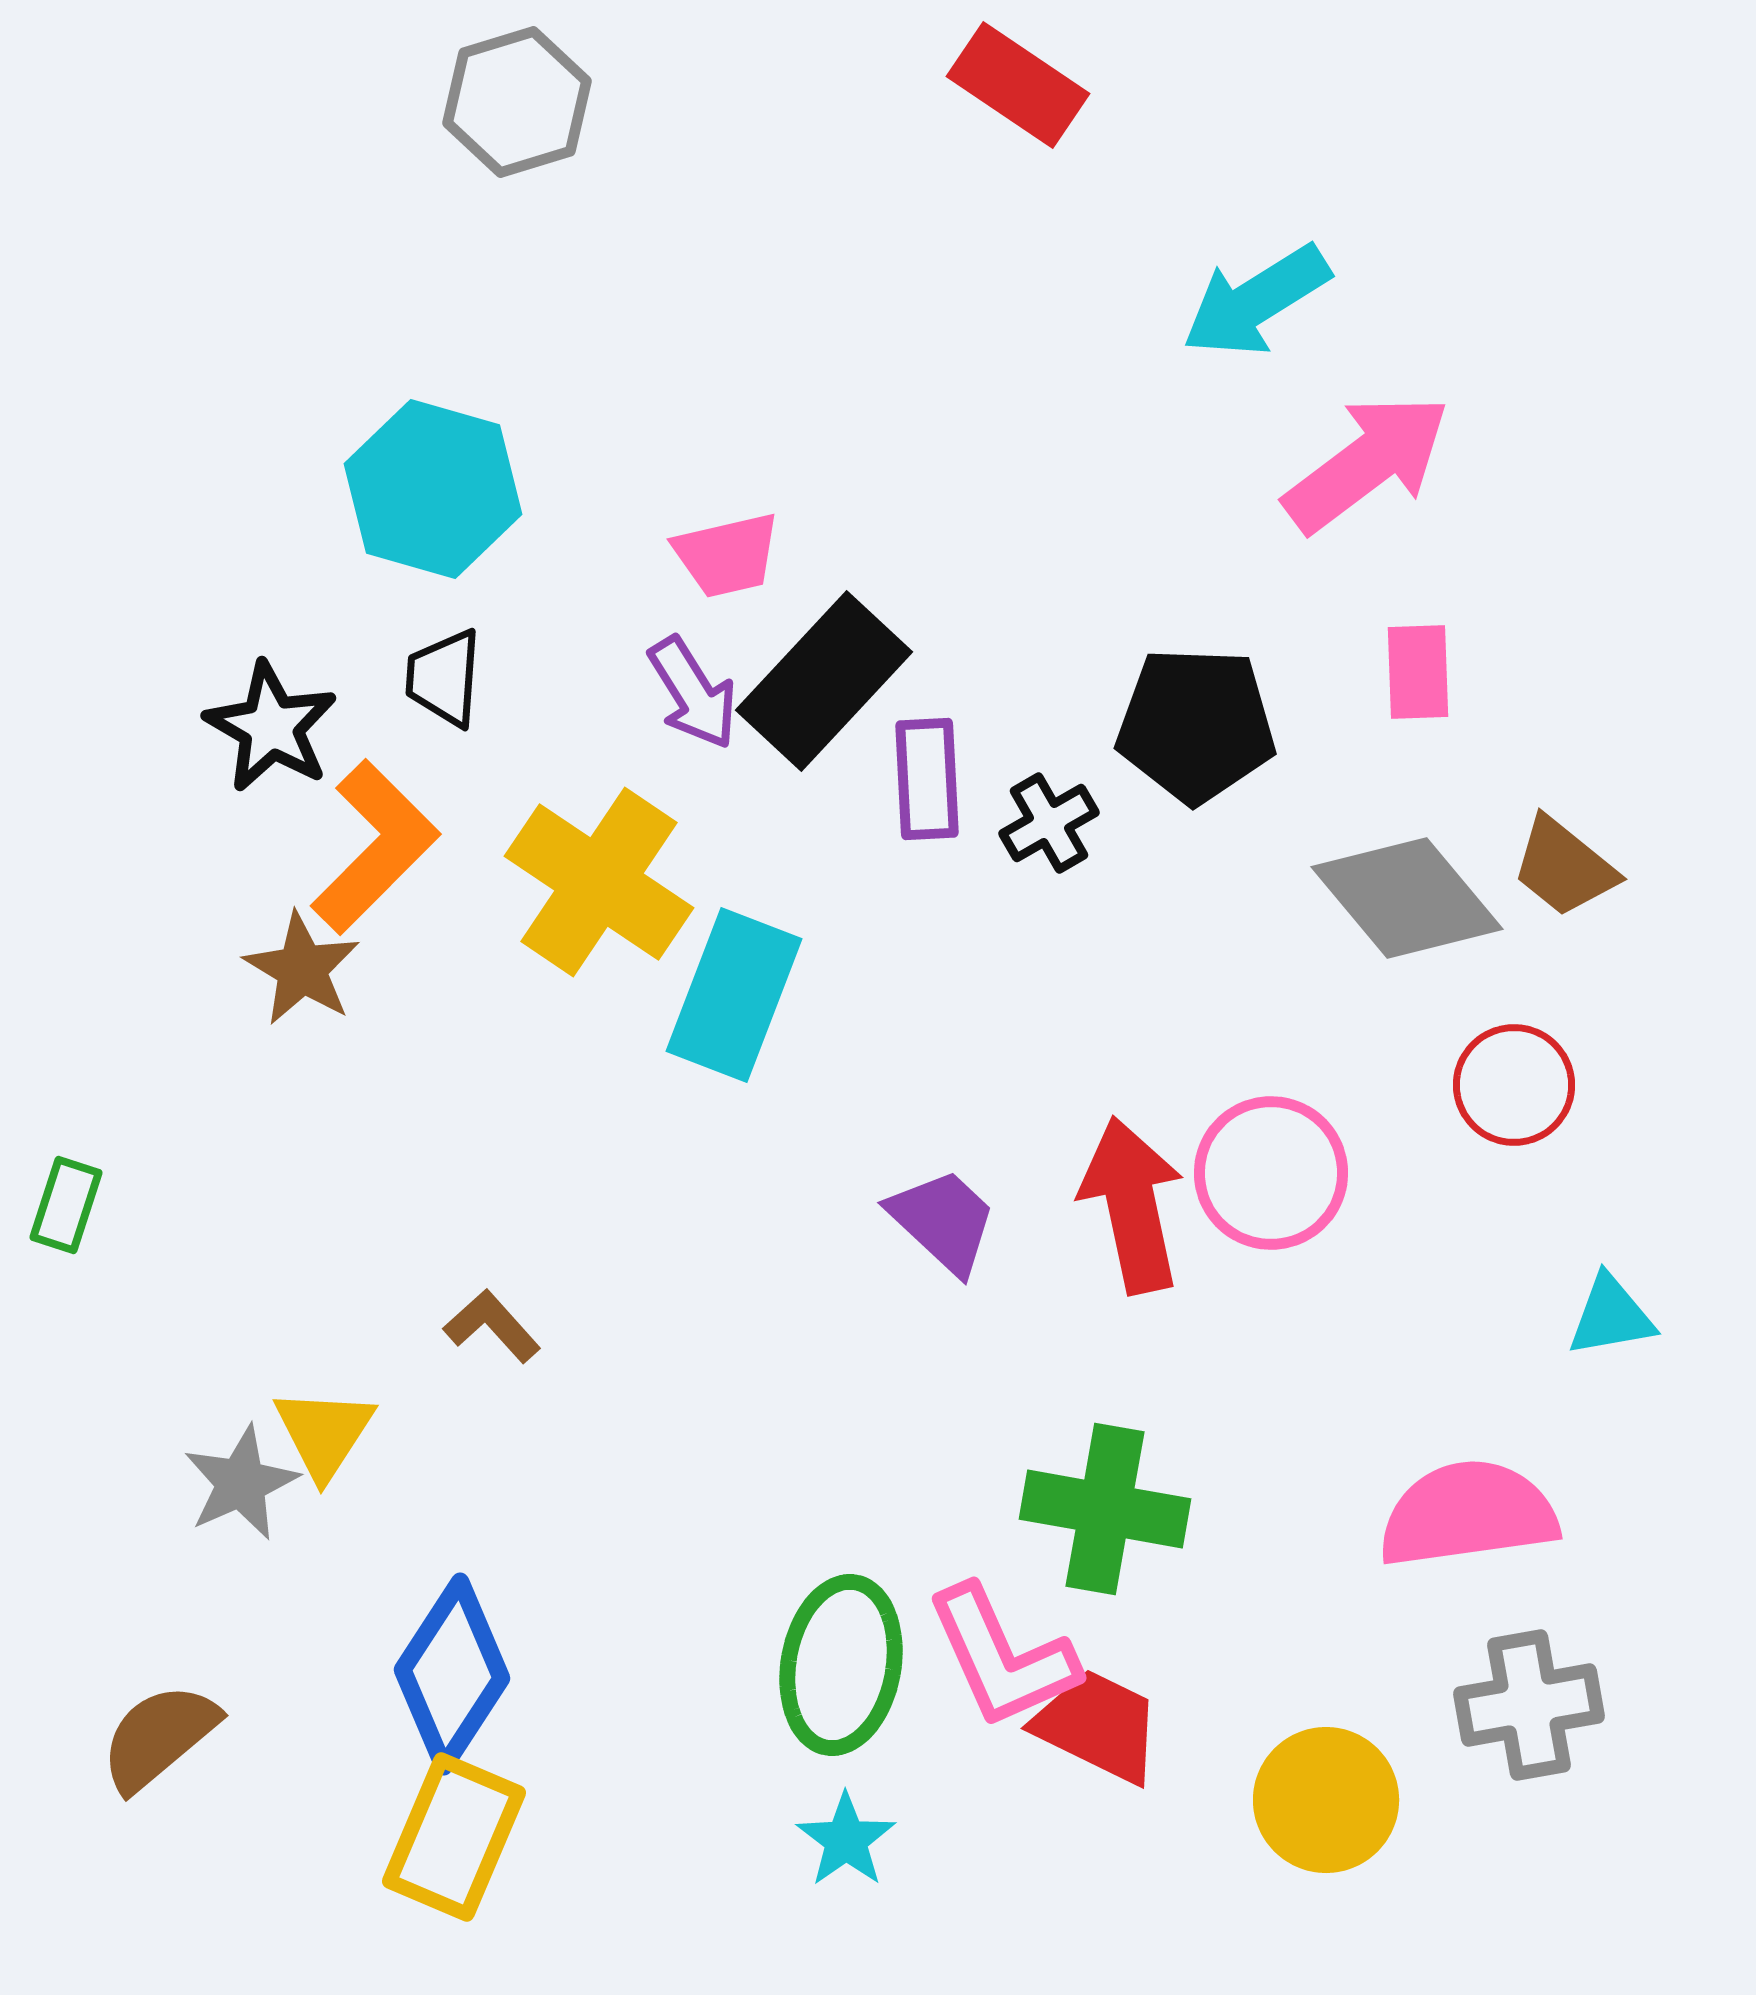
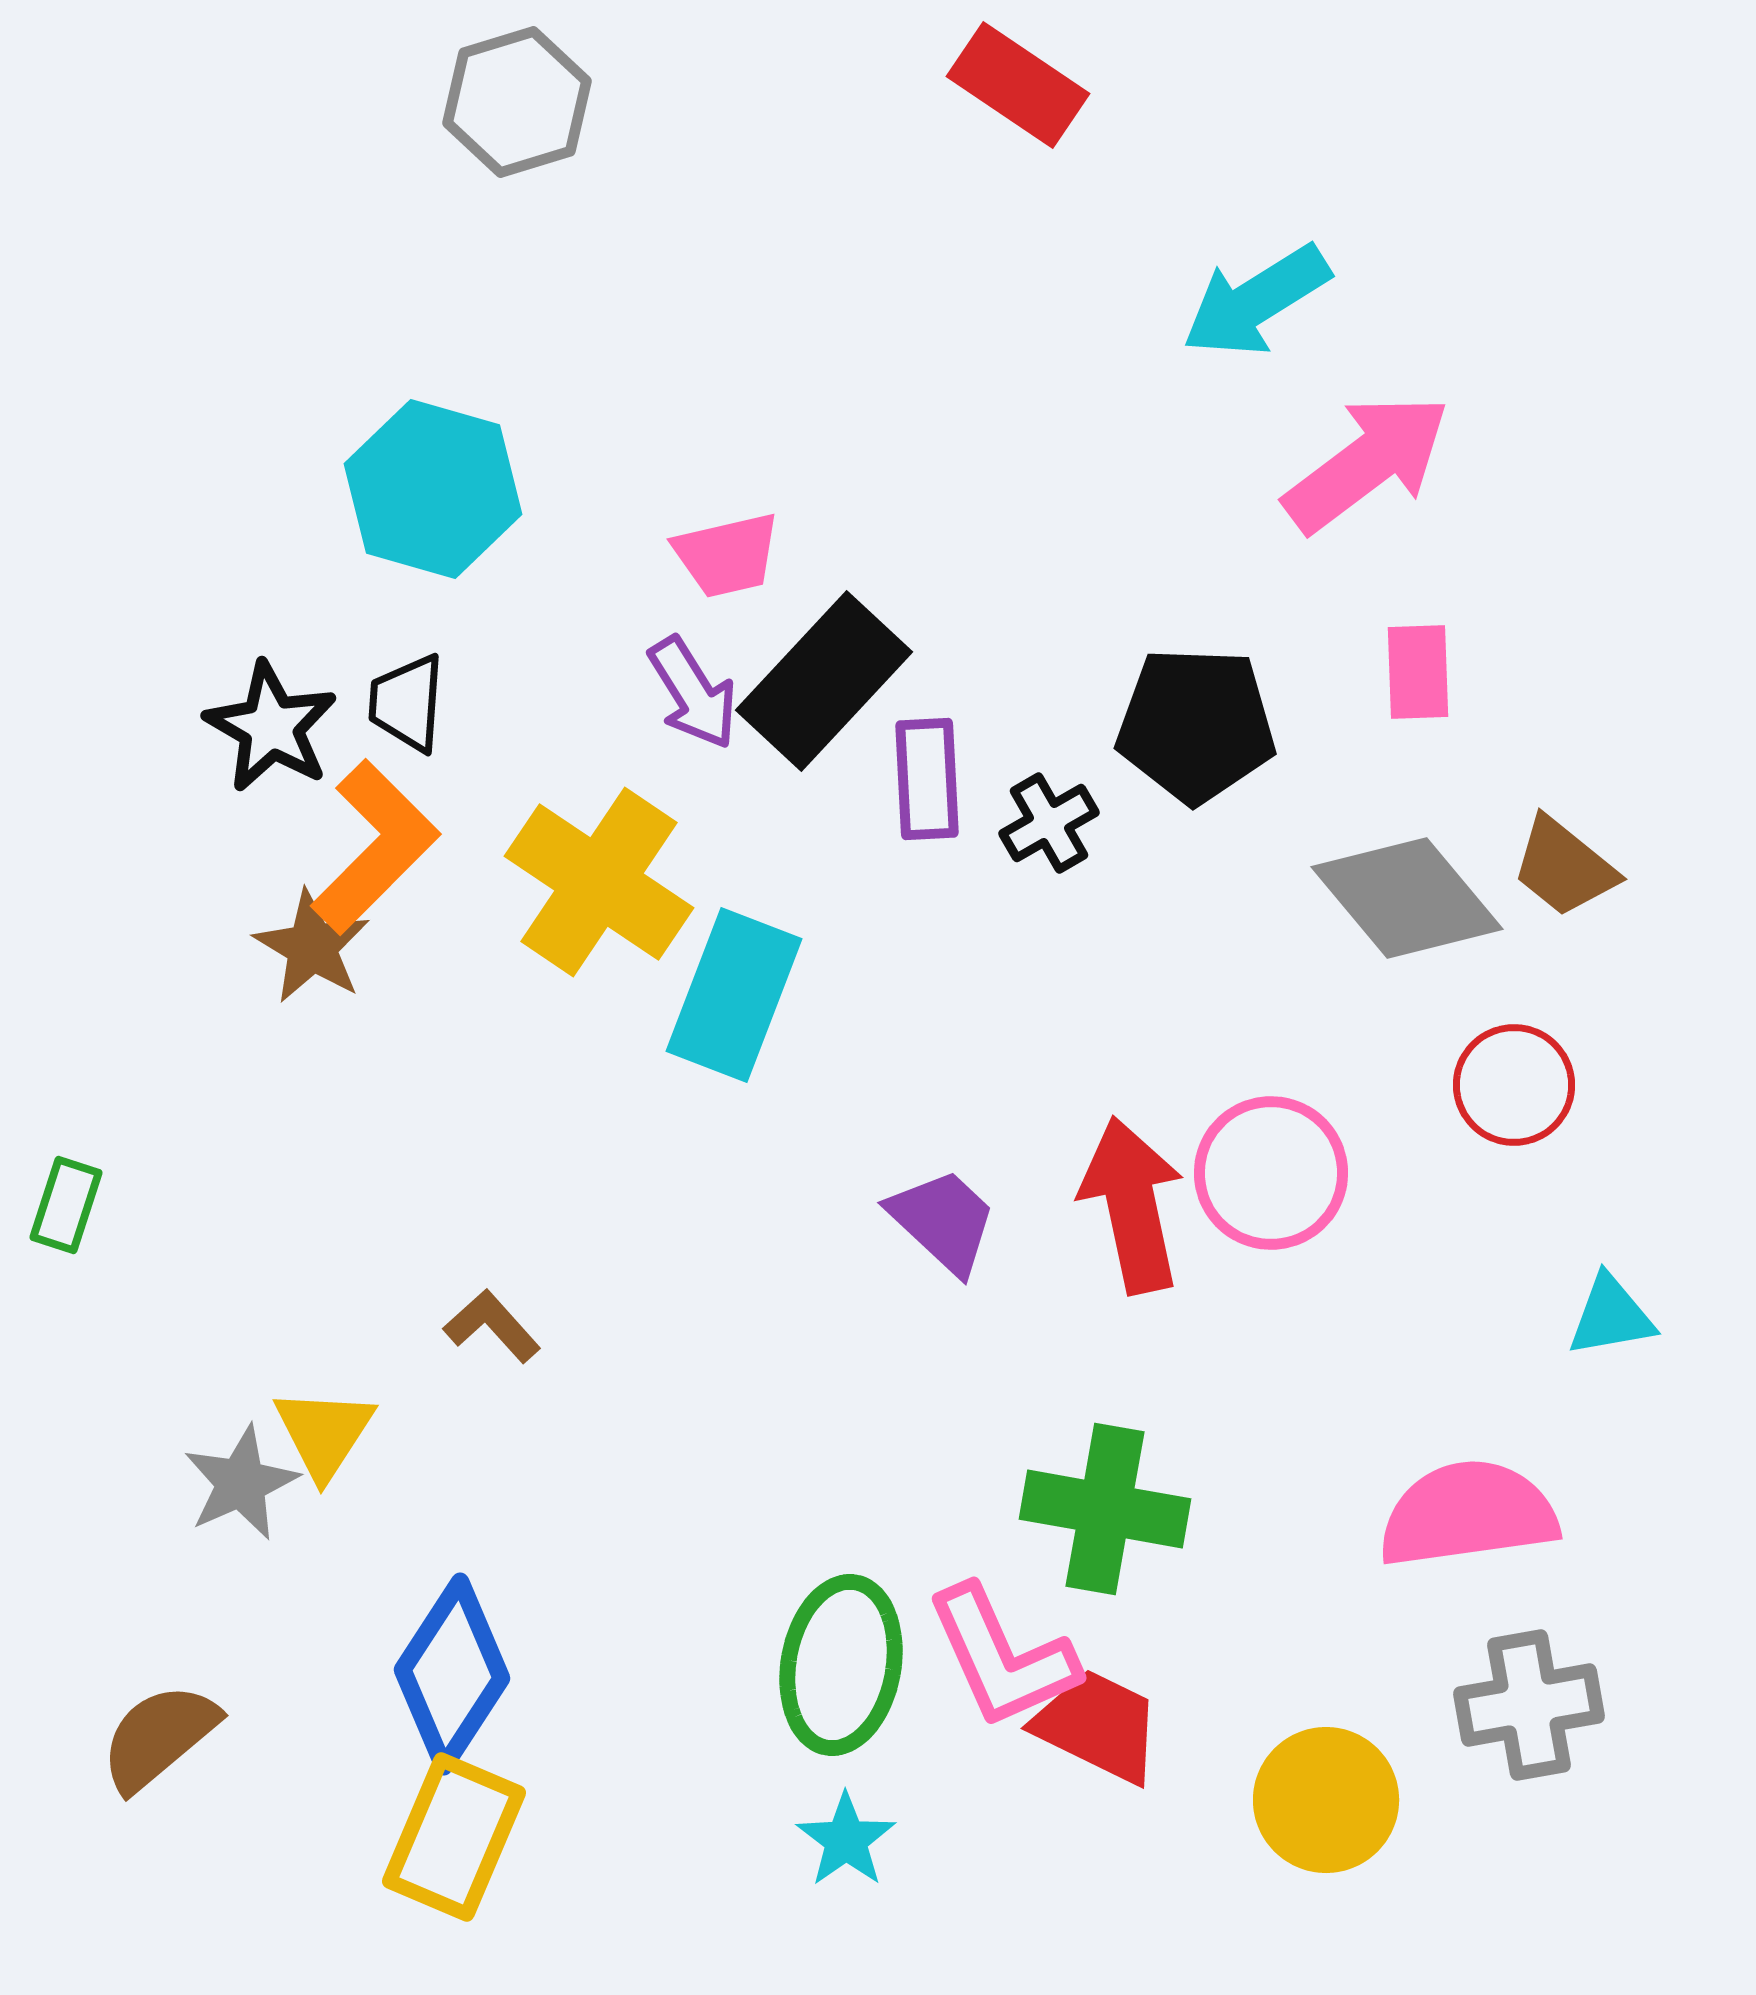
black trapezoid: moved 37 px left, 25 px down
brown star: moved 10 px right, 22 px up
